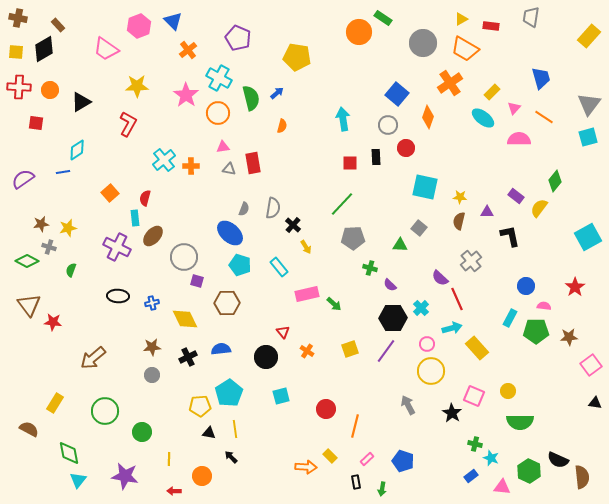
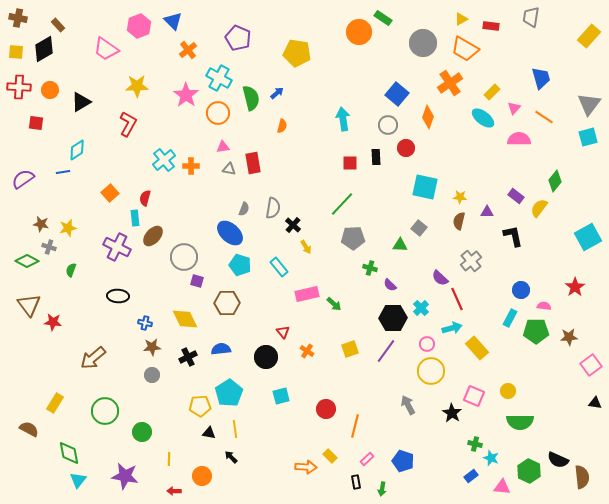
yellow pentagon at (297, 57): moved 4 px up
brown star at (41, 224): rotated 21 degrees clockwise
black L-shape at (510, 236): moved 3 px right
blue circle at (526, 286): moved 5 px left, 4 px down
blue cross at (152, 303): moved 7 px left, 20 px down; rotated 24 degrees clockwise
